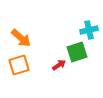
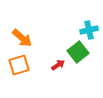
orange arrow: moved 1 px right
green square: moved 1 px right; rotated 20 degrees counterclockwise
red arrow: moved 1 px left
